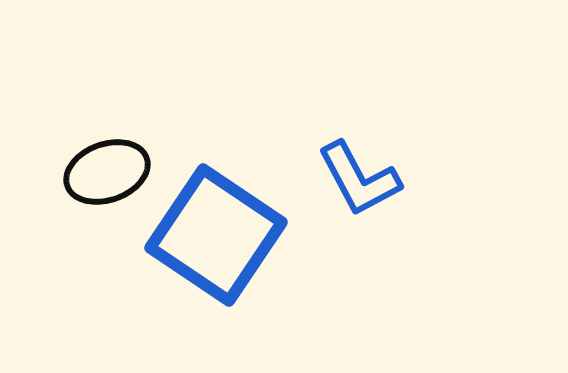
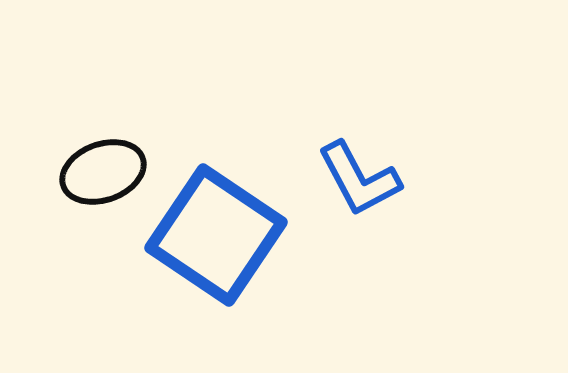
black ellipse: moved 4 px left
